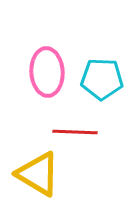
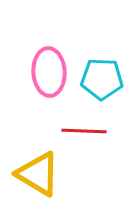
pink ellipse: moved 2 px right
red line: moved 9 px right, 1 px up
